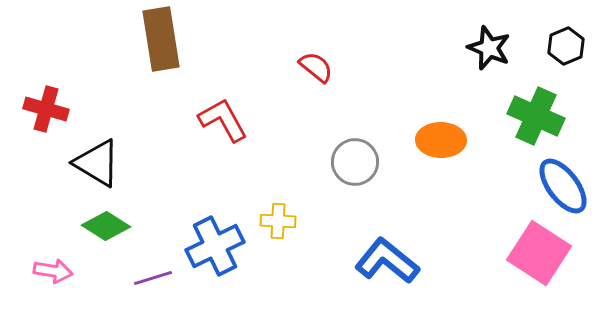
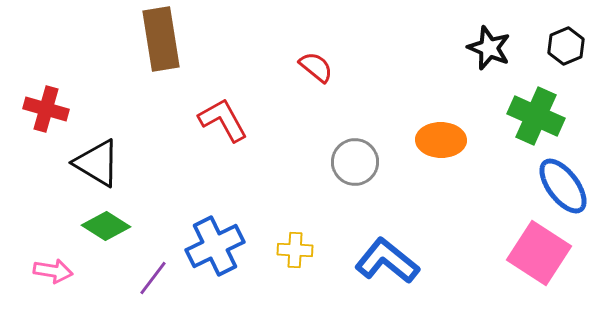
yellow cross: moved 17 px right, 29 px down
purple line: rotated 36 degrees counterclockwise
